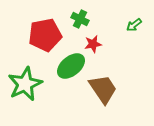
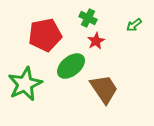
green cross: moved 8 px right, 1 px up
red star: moved 3 px right, 3 px up; rotated 18 degrees counterclockwise
brown trapezoid: moved 1 px right
